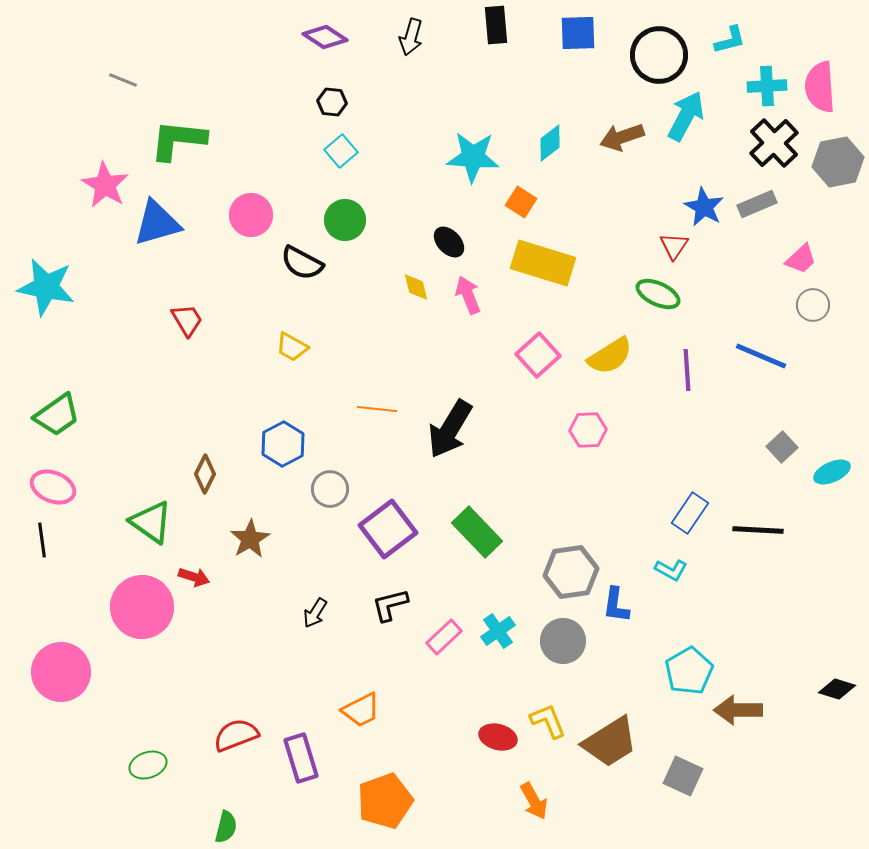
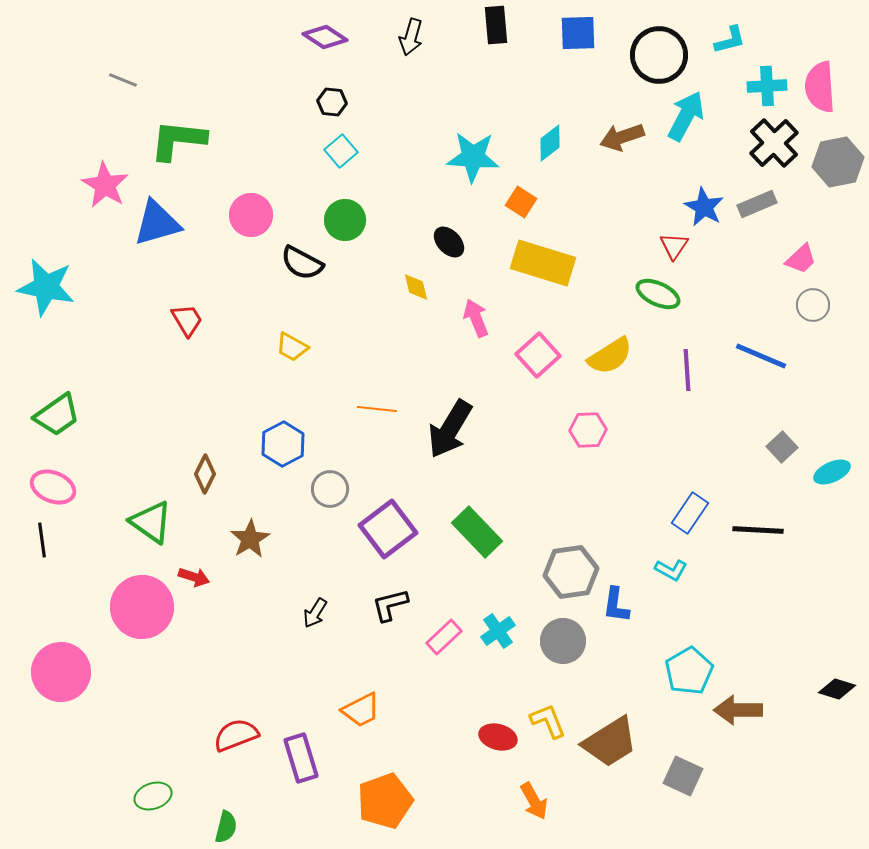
pink arrow at (468, 295): moved 8 px right, 23 px down
green ellipse at (148, 765): moved 5 px right, 31 px down
